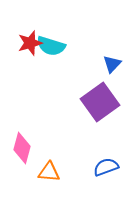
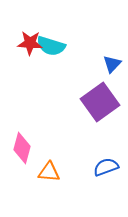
red star: rotated 20 degrees clockwise
